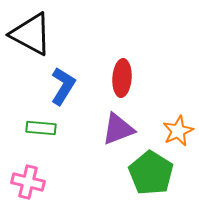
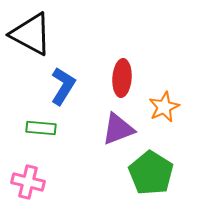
orange star: moved 14 px left, 24 px up
